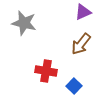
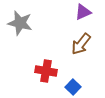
gray star: moved 4 px left
blue square: moved 1 px left, 1 px down
